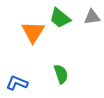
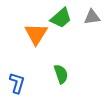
green trapezoid: moved 1 px right; rotated 80 degrees counterclockwise
orange triangle: moved 3 px right, 2 px down
blue L-shape: rotated 85 degrees clockwise
